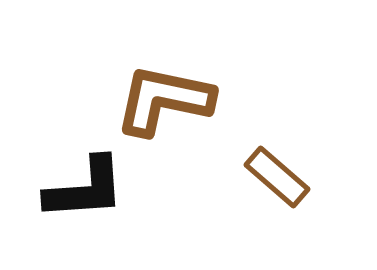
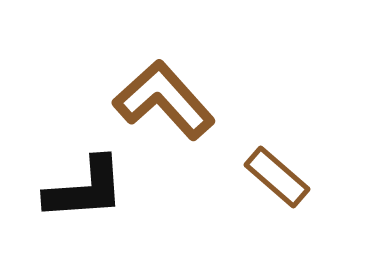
brown L-shape: rotated 36 degrees clockwise
